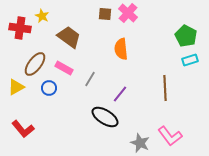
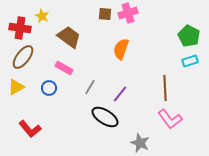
pink cross: rotated 30 degrees clockwise
green pentagon: moved 3 px right
orange semicircle: rotated 25 degrees clockwise
cyan rectangle: moved 1 px down
brown ellipse: moved 12 px left, 7 px up
gray line: moved 8 px down
red L-shape: moved 7 px right
pink L-shape: moved 17 px up
